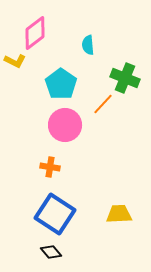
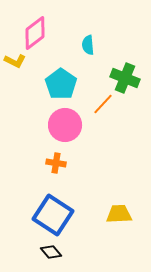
orange cross: moved 6 px right, 4 px up
blue square: moved 2 px left, 1 px down
